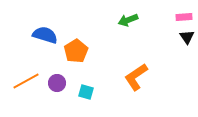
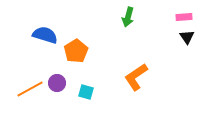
green arrow: moved 3 px up; rotated 54 degrees counterclockwise
orange line: moved 4 px right, 8 px down
